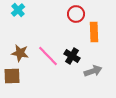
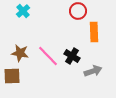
cyan cross: moved 5 px right, 1 px down
red circle: moved 2 px right, 3 px up
